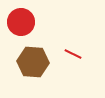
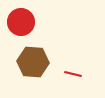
red line: moved 20 px down; rotated 12 degrees counterclockwise
